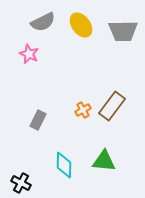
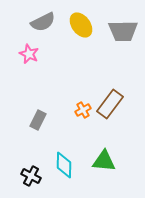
brown rectangle: moved 2 px left, 2 px up
black cross: moved 10 px right, 7 px up
